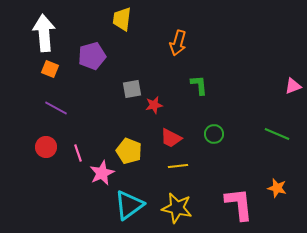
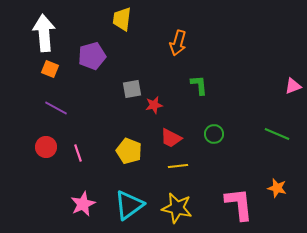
pink star: moved 19 px left, 31 px down
